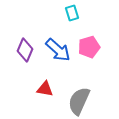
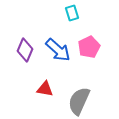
pink pentagon: rotated 10 degrees counterclockwise
